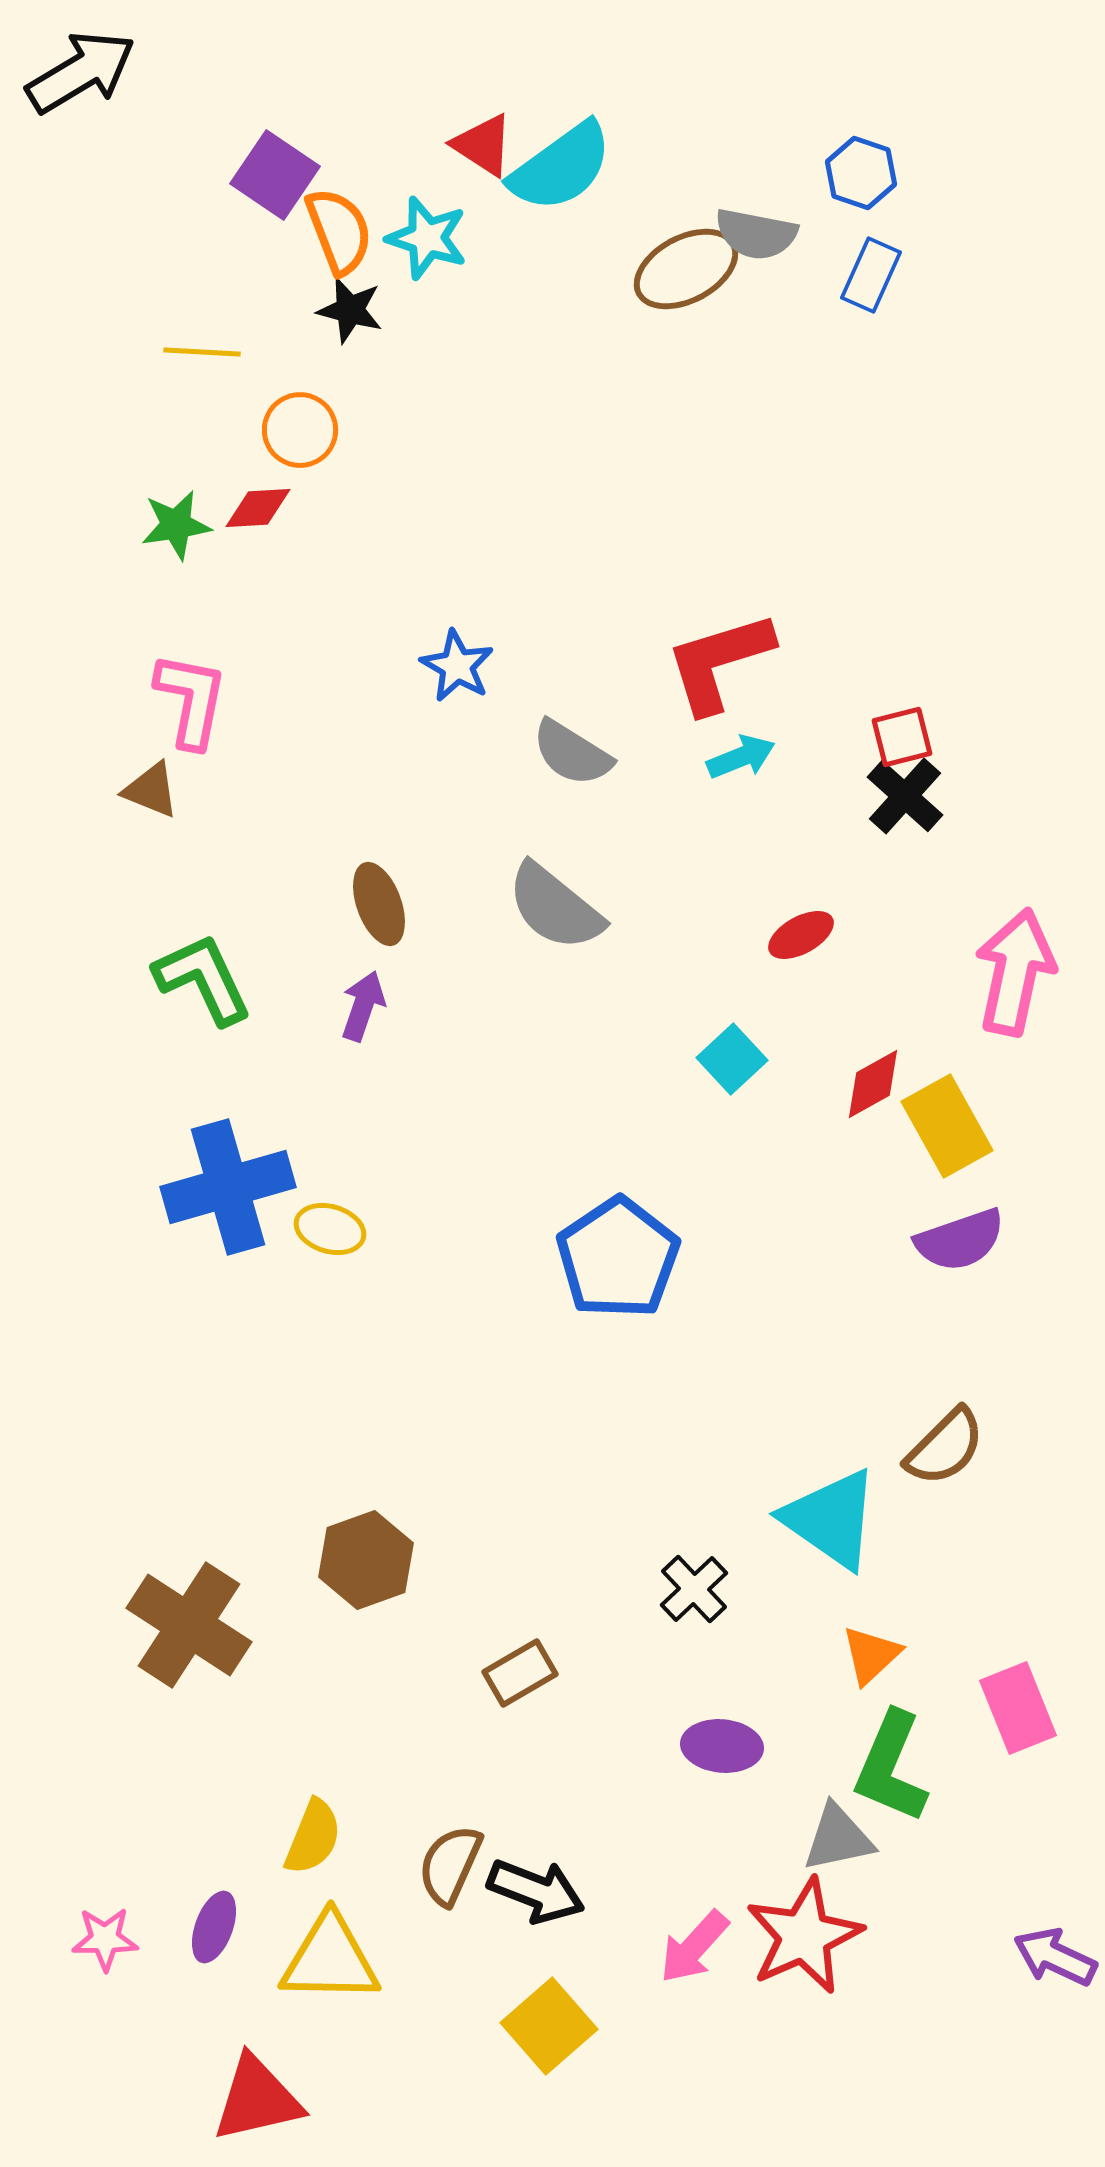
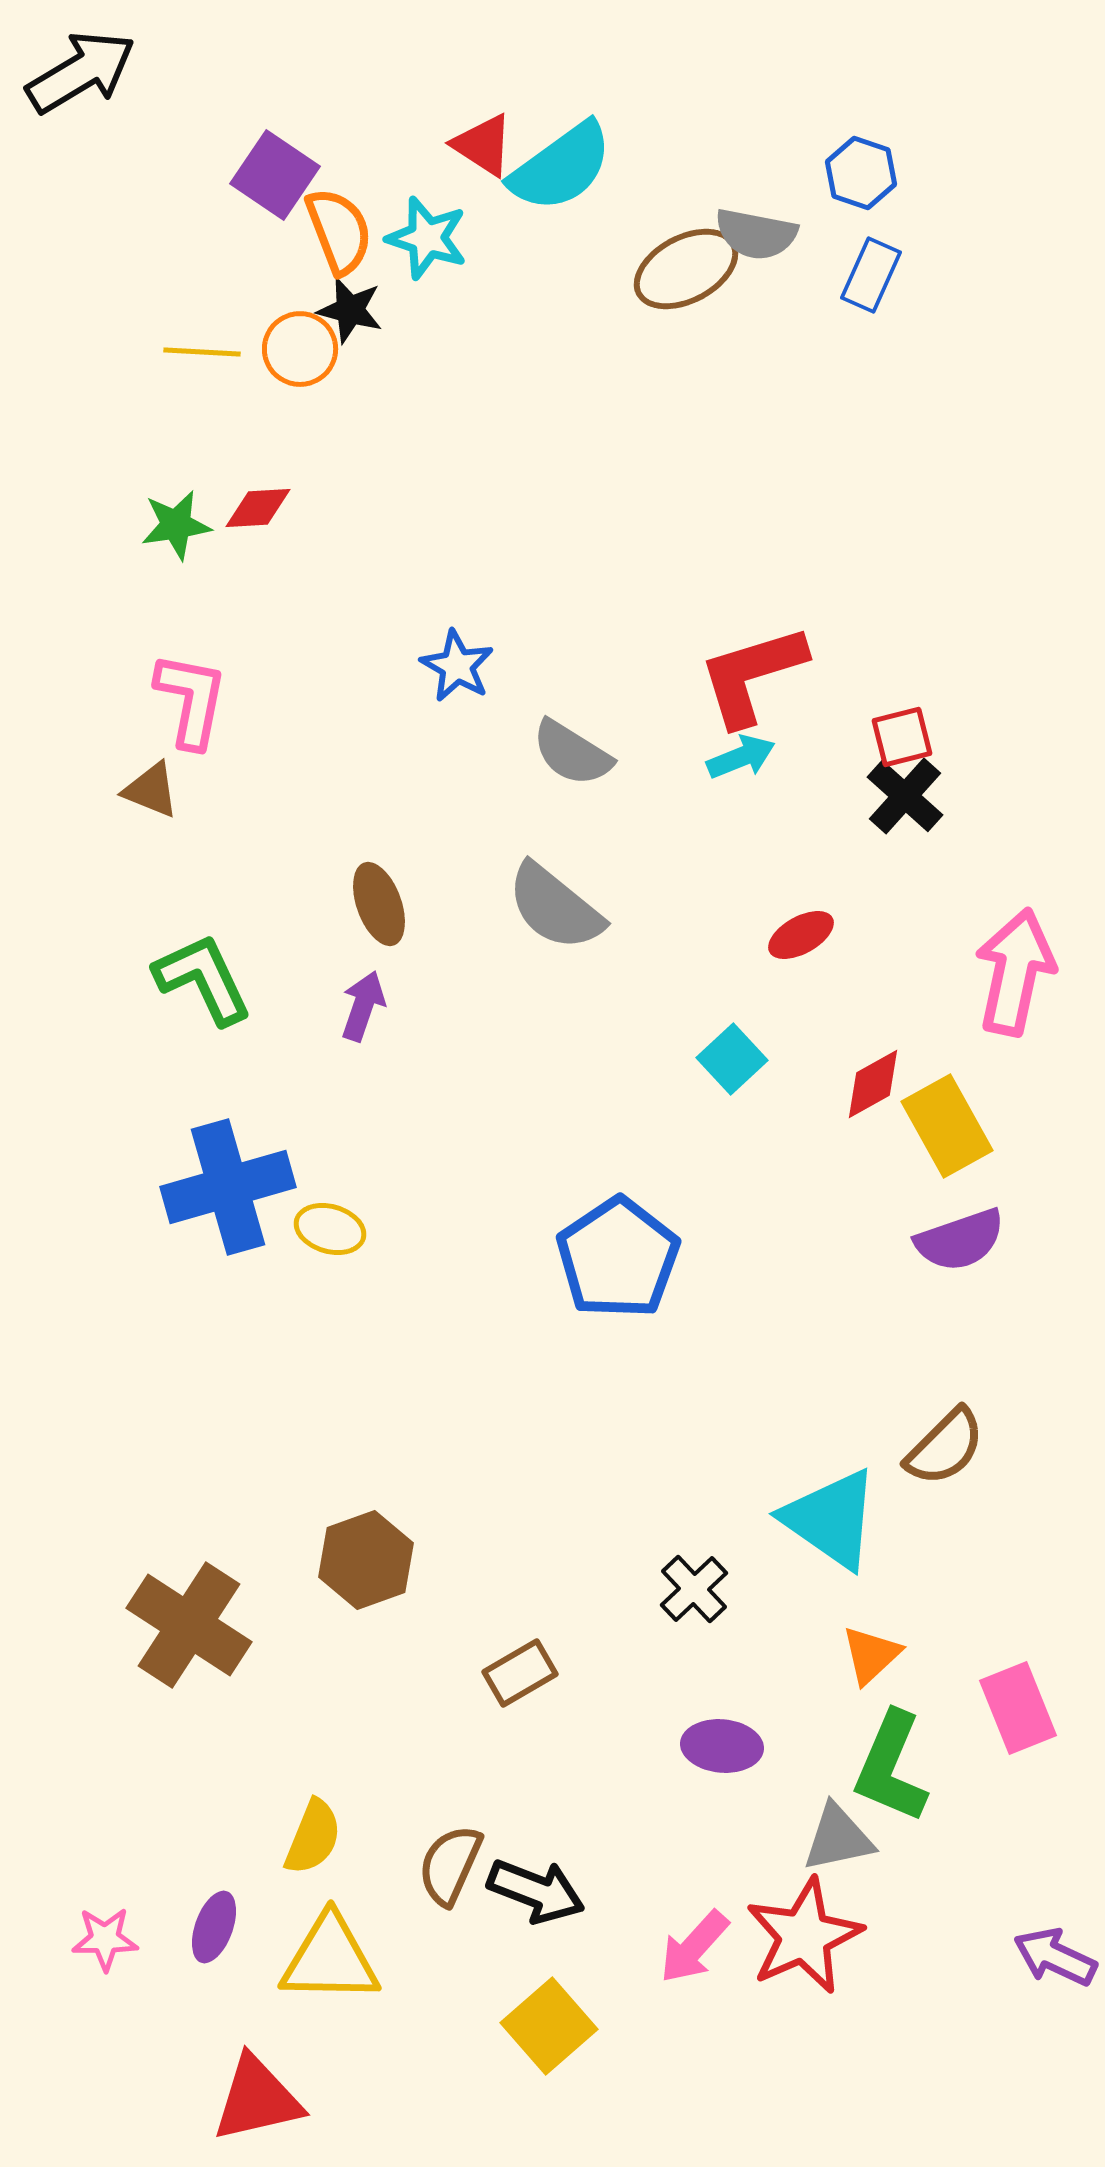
orange circle at (300, 430): moved 81 px up
red L-shape at (719, 662): moved 33 px right, 13 px down
